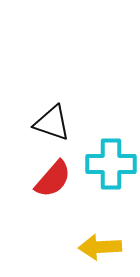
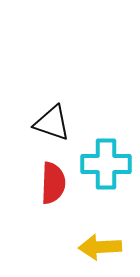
cyan cross: moved 5 px left
red semicircle: moved 4 px down; rotated 39 degrees counterclockwise
